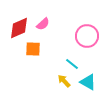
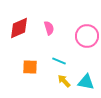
pink semicircle: moved 6 px right, 4 px down; rotated 64 degrees counterclockwise
orange square: moved 3 px left, 18 px down
cyan line: moved 13 px left, 3 px up; rotated 16 degrees counterclockwise
cyan triangle: moved 2 px left; rotated 18 degrees counterclockwise
